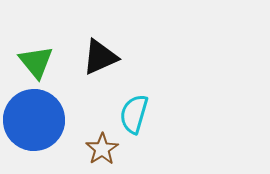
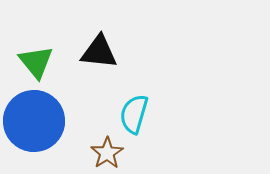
black triangle: moved 1 px left, 5 px up; rotated 30 degrees clockwise
blue circle: moved 1 px down
brown star: moved 5 px right, 4 px down
